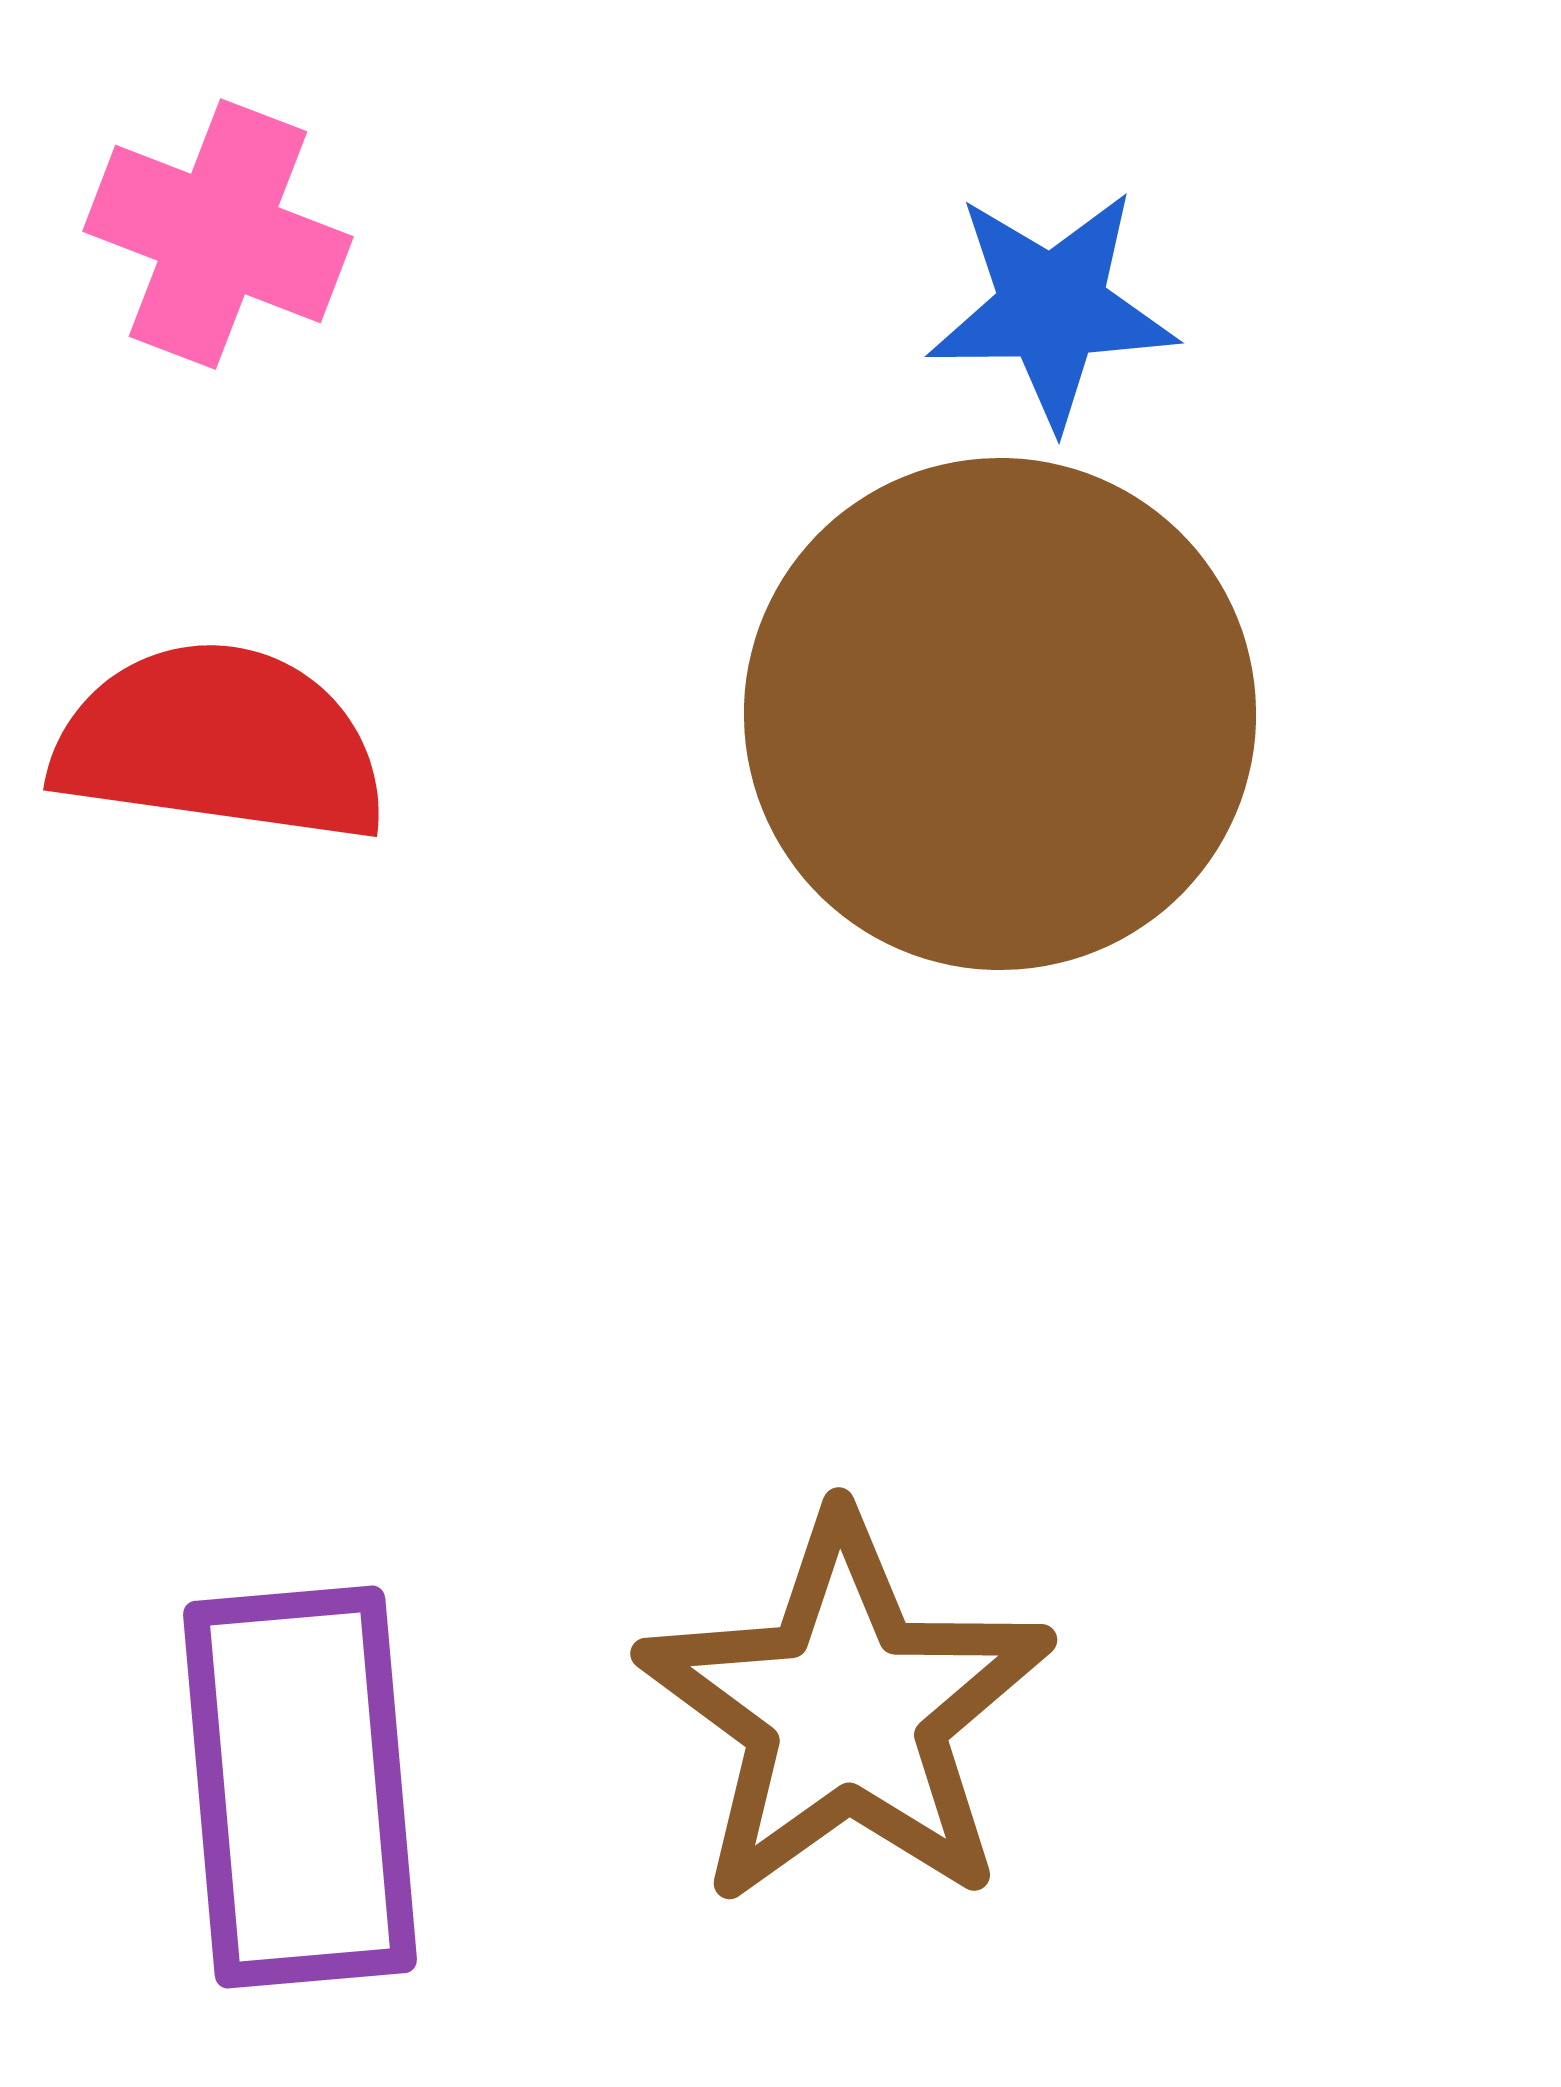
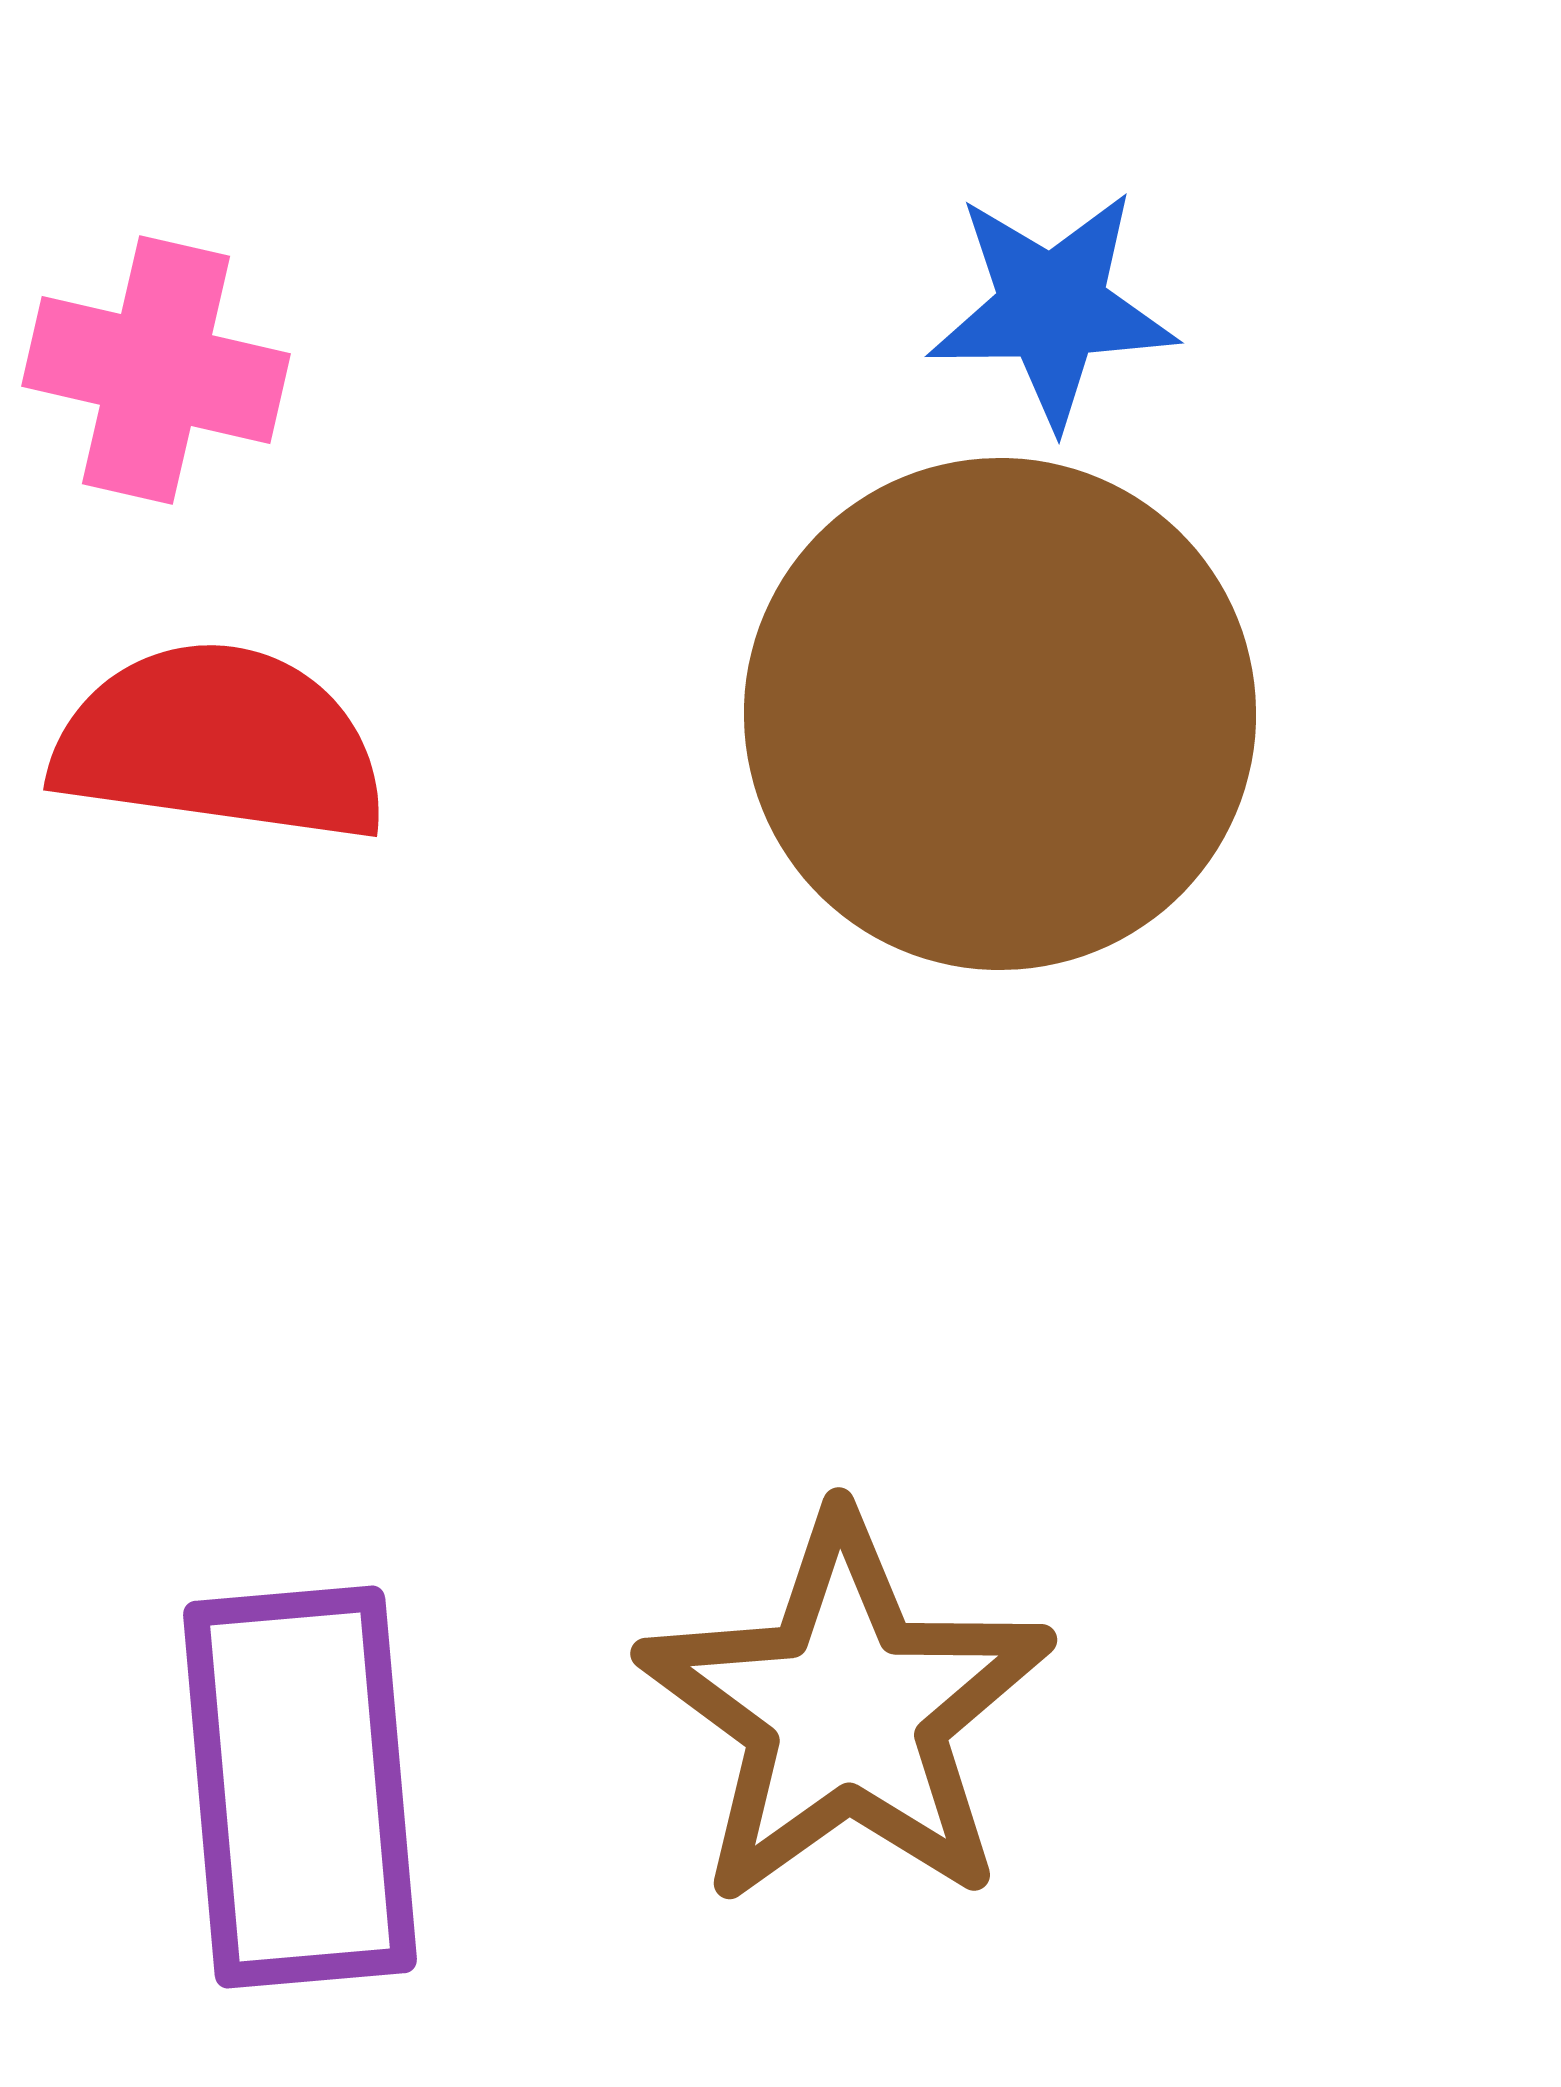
pink cross: moved 62 px left, 136 px down; rotated 8 degrees counterclockwise
